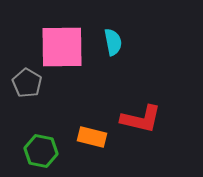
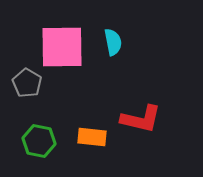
orange rectangle: rotated 8 degrees counterclockwise
green hexagon: moved 2 px left, 10 px up
